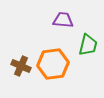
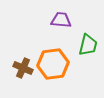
purple trapezoid: moved 2 px left
brown cross: moved 2 px right, 2 px down
